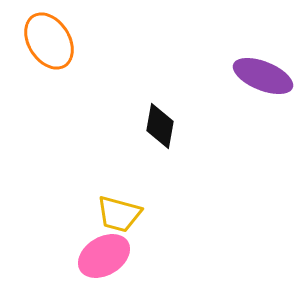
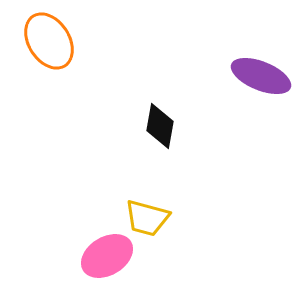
purple ellipse: moved 2 px left
yellow trapezoid: moved 28 px right, 4 px down
pink ellipse: moved 3 px right
